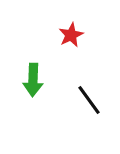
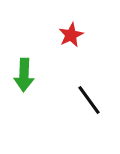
green arrow: moved 9 px left, 5 px up
